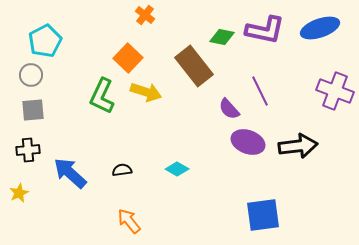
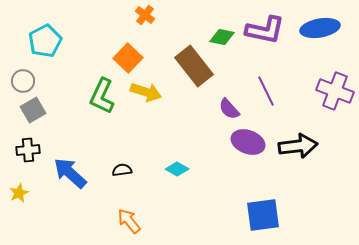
blue ellipse: rotated 9 degrees clockwise
gray circle: moved 8 px left, 6 px down
purple line: moved 6 px right
gray square: rotated 25 degrees counterclockwise
